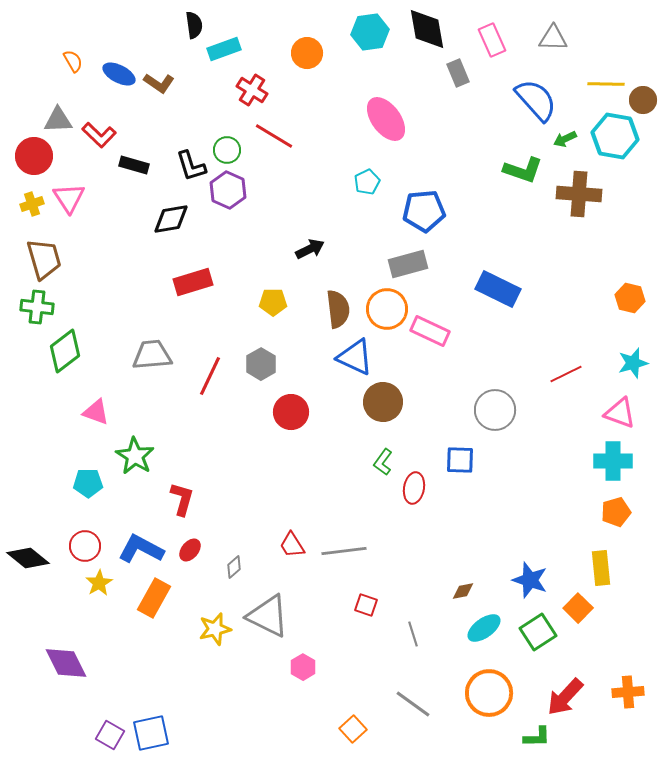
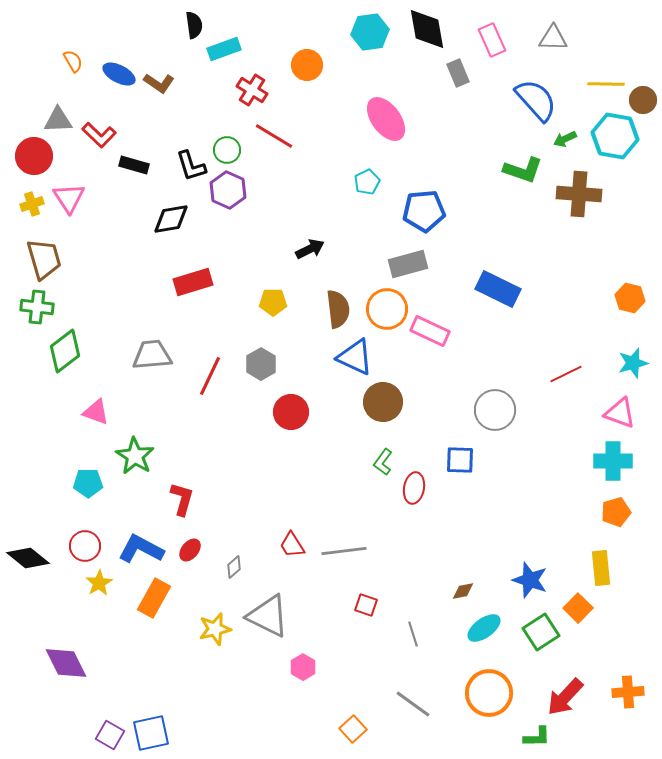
orange circle at (307, 53): moved 12 px down
green square at (538, 632): moved 3 px right
